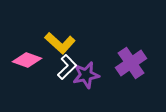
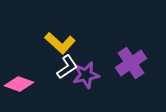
pink diamond: moved 8 px left, 24 px down
white L-shape: rotated 10 degrees clockwise
